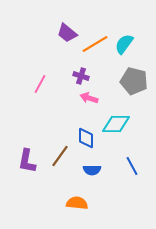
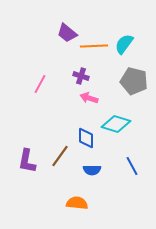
orange line: moved 1 px left, 2 px down; rotated 28 degrees clockwise
cyan diamond: rotated 16 degrees clockwise
